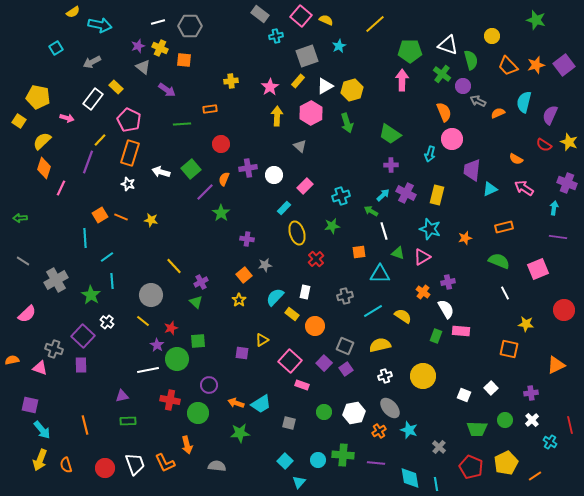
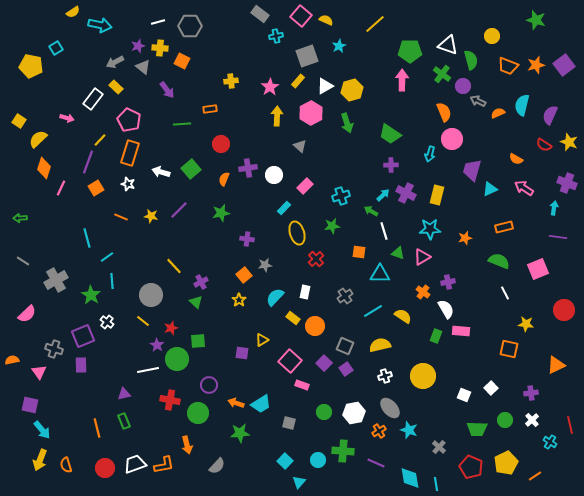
yellow cross at (160, 48): rotated 21 degrees counterclockwise
orange square at (184, 60): moved 2 px left, 1 px down; rotated 21 degrees clockwise
gray arrow at (92, 62): moved 23 px right
orange trapezoid at (508, 66): rotated 25 degrees counterclockwise
purple arrow at (167, 90): rotated 18 degrees clockwise
yellow pentagon at (38, 97): moved 7 px left, 31 px up
cyan semicircle at (524, 102): moved 2 px left, 3 px down
yellow semicircle at (42, 141): moved 4 px left, 2 px up
purple trapezoid at (472, 170): rotated 10 degrees clockwise
purple line at (205, 192): moved 26 px left, 18 px down
green star at (221, 213): rotated 24 degrees clockwise
orange square at (100, 215): moved 4 px left, 27 px up
yellow star at (151, 220): moved 4 px up
cyan star at (430, 229): rotated 20 degrees counterclockwise
cyan line at (85, 238): moved 2 px right; rotated 12 degrees counterclockwise
orange square at (359, 252): rotated 16 degrees clockwise
gray cross at (345, 296): rotated 21 degrees counterclockwise
yellow rectangle at (292, 314): moved 1 px right, 4 px down
purple square at (83, 336): rotated 25 degrees clockwise
pink triangle at (40, 368): moved 1 px left, 4 px down; rotated 35 degrees clockwise
purple triangle at (122, 396): moved 2 px right, 2 px up
green rectangle at (128, 421): moved 4 px left; rotated 70 degrees clockwise
orange line at (85, 425): moved 12 px right, 3 px down
green cross at (343, 455): moved 4 px up
orange L-shape at (165, 463): moved 1 px left, 2 px down; rotated 75 degrees counterclockwise
purple line at (376, 463): rotated 18 degrees clockwise
white trapezoid at (135, 464): rotated 90 degrees counterclockwise
gray semicircle at (217, 466): rotated 126 degrees clockwise
